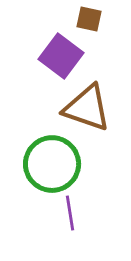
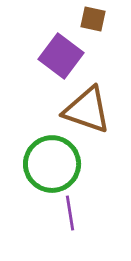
brown square: moved 4 px right
brown triangle: moved 2 px down
